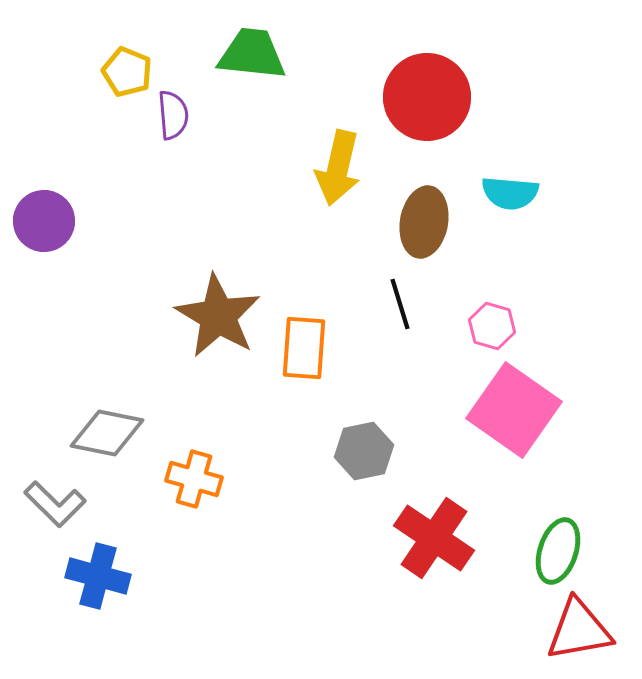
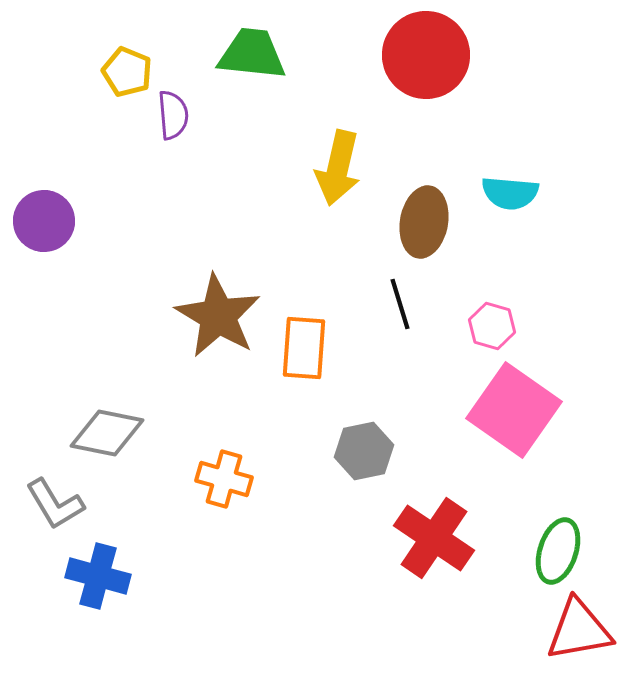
red circle: moved 1 px left, 42 px up
orange cross: moved 30 px right
gray L-shape: rotated 14 degrees clockwise
